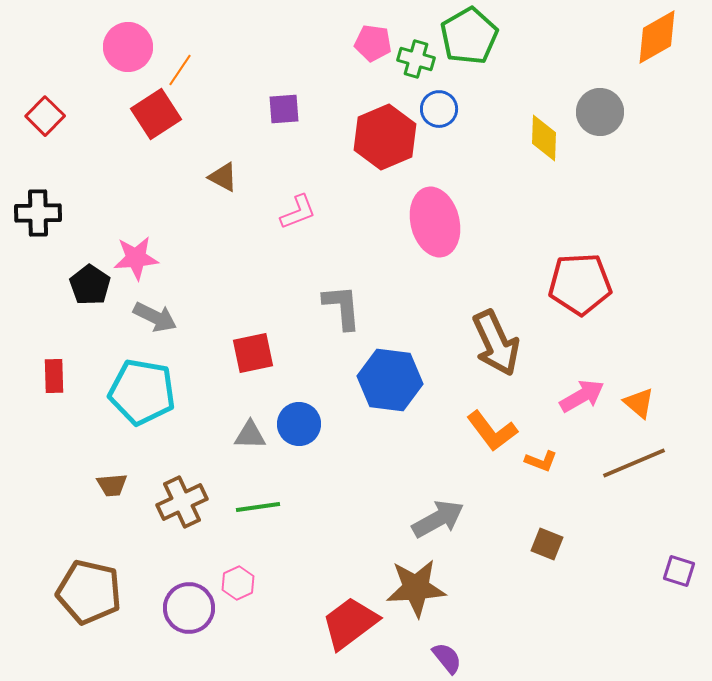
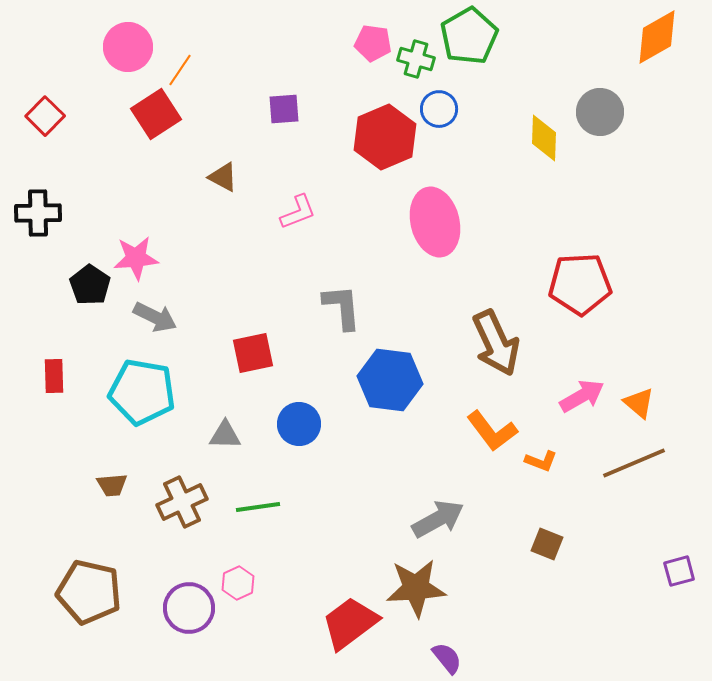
gray triangle at (250, 435): moved 25 px left
purple square at (679, 571): rotated 32 degrees counterclockwise
